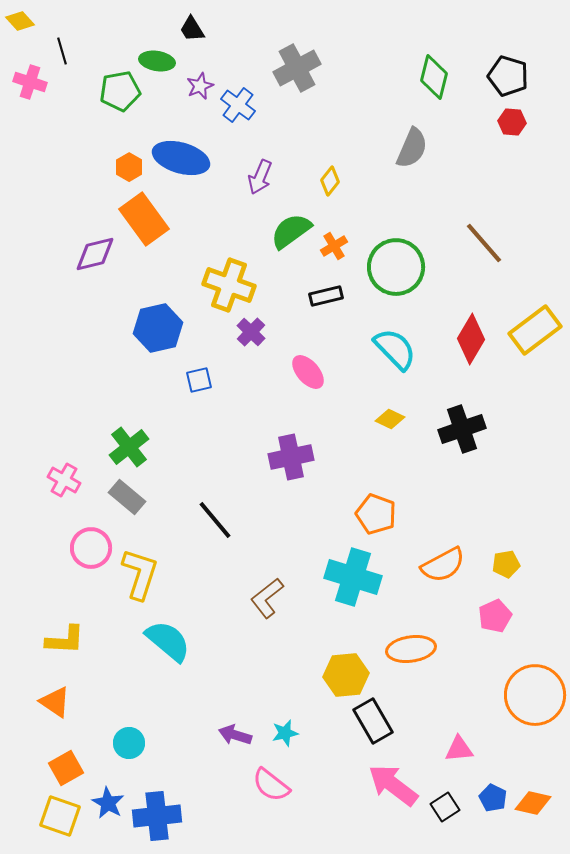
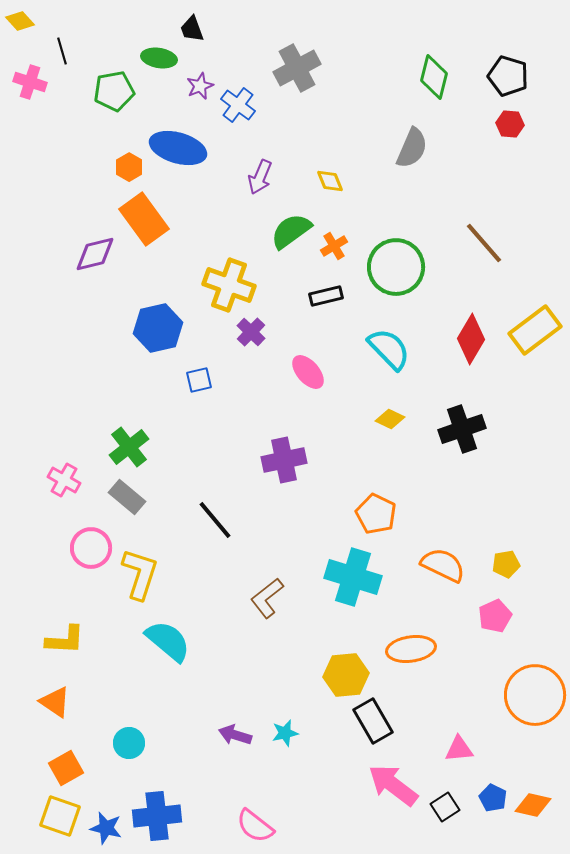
black trapezoid at (192, 29): rotated 12 degrees clockwise
green ellipse at (157, 61): moved 2 px right, 3 px up
green pentagon at (120, 91): moved 6 px left
red hexagon at (512, 122): moved 2 px left, 2 px down
blue ellipse at (181, 158): moved 3 px left, 10 px up
yellow diamond at (330, 181): rotated 60 degrees counterclockwise
cyan semicircle at (395, 349): moved 6 px left
purple cross at (291, 457): moved 7 px left, 3 px down
orange pentagon at (376, 514): rotated 6 degrees clockwise
orange semicircle at (443, 565): rotated 126 degrees counterclockwise
pink semicircle at (271, 785): moved 16 px left, 41 px down
blue star at (108, 803): moved 2 px left, 25 px down; rotated 16 degrees counterclockwise
orange diamond at (533, 803): moved 2 px down
